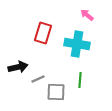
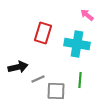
gray square: moved 1 px up
